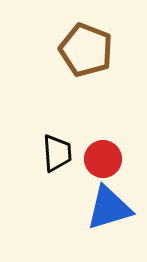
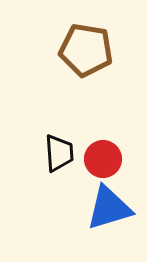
brown pentagon: rotated 12 degrees counterclockwise
black trapezoid: moved 2 px right
